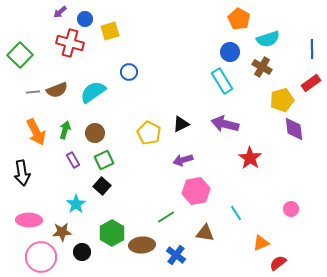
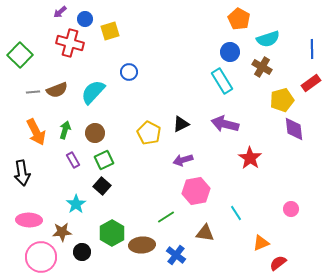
cyan semicircle at (93, 92): rotated 12 degrees counterclockwise
